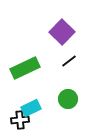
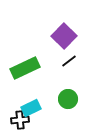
purple square: moved 2 px right, 4 px down
